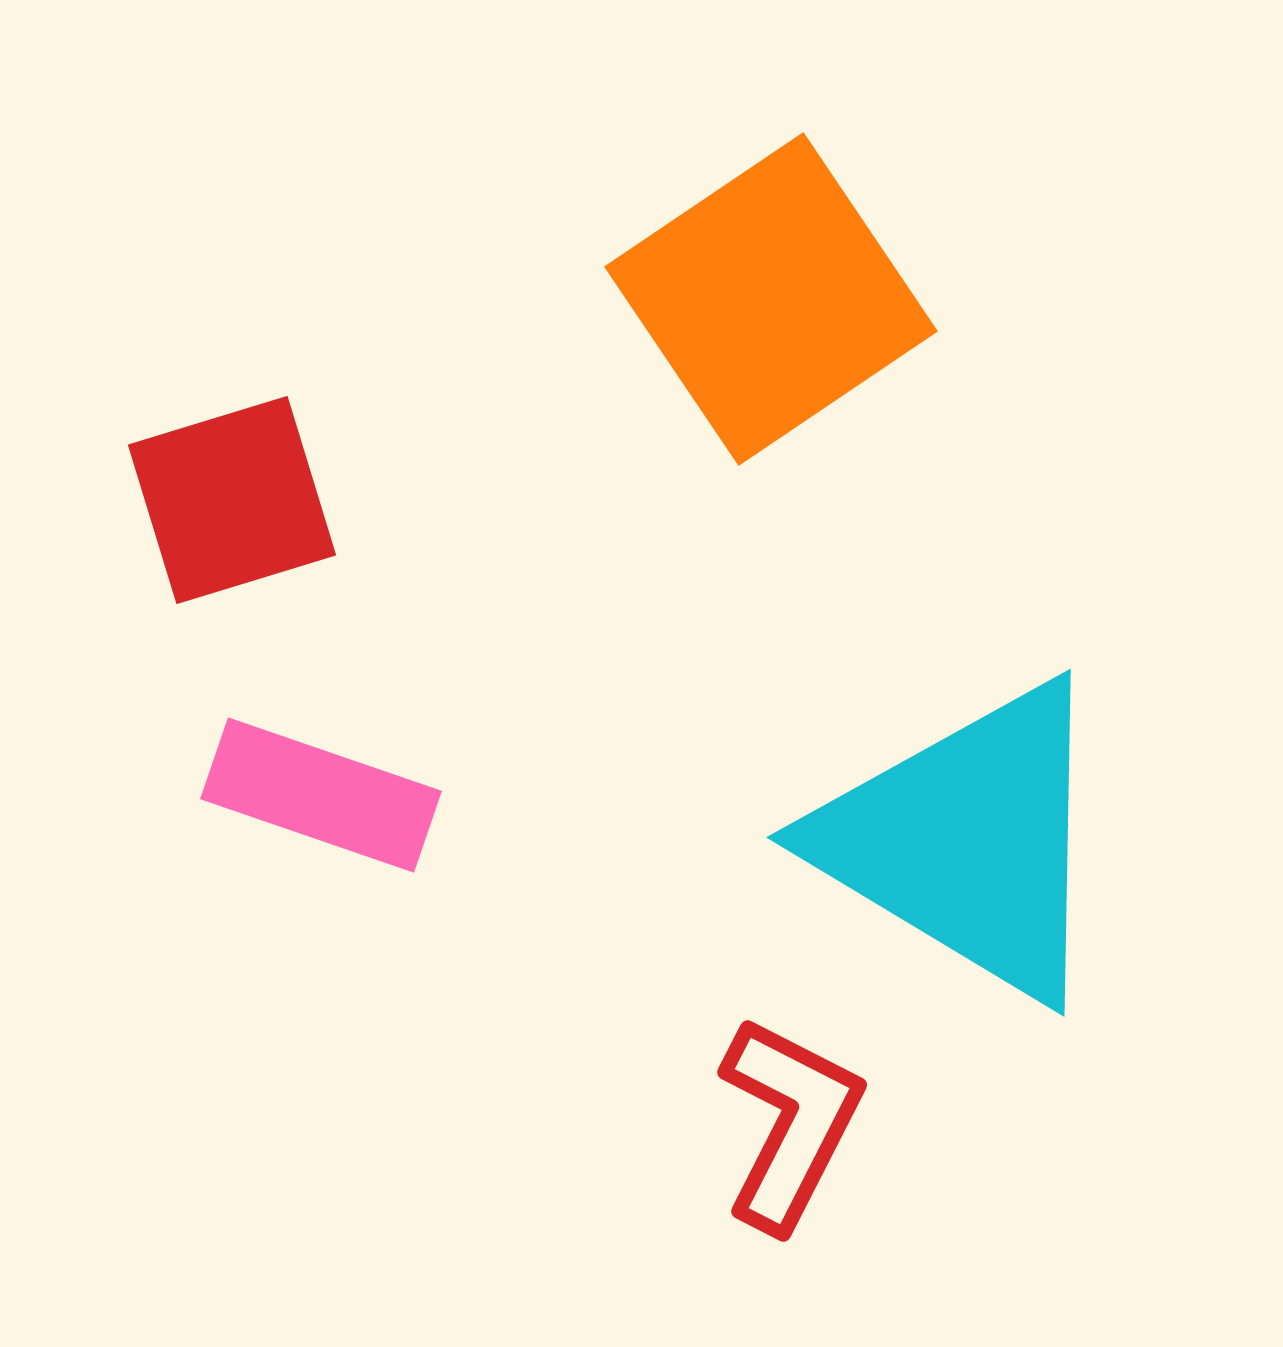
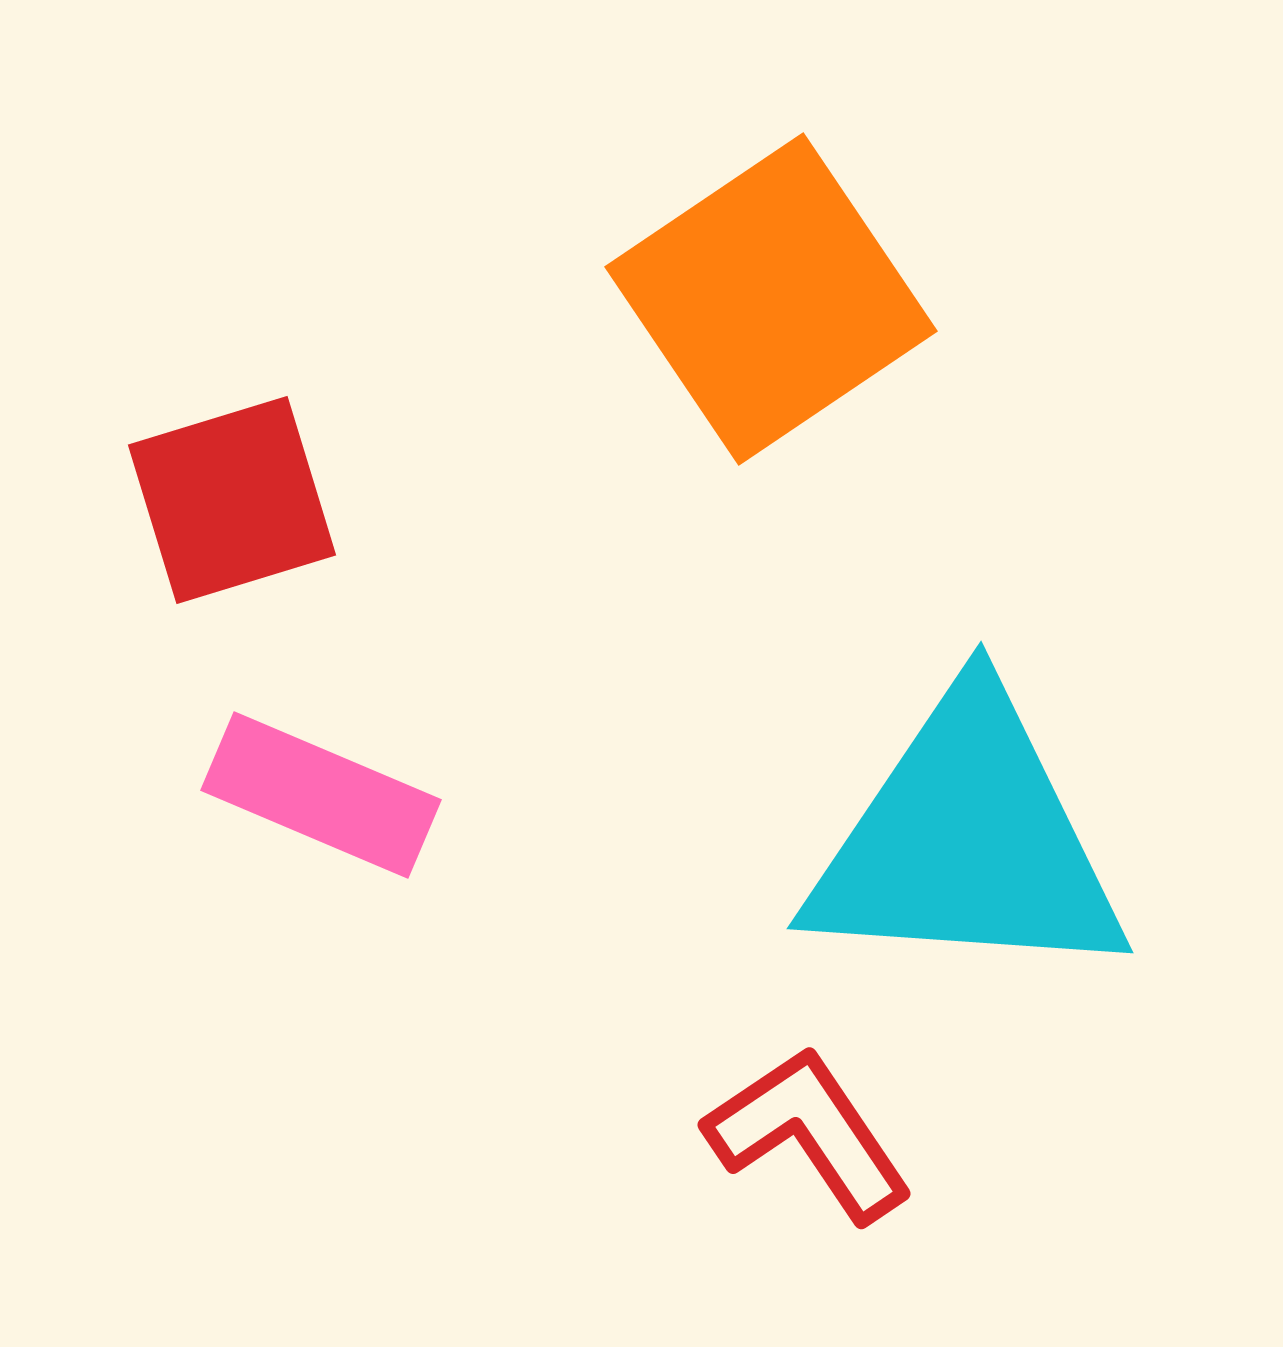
pink rectangle: rotated 4 degrees clockwise
cyan triangle: rotated 27 degrees counterclockwise
red L-shape: moved 19 px right, 11 px down; rotated 61 degrees counterclockwise
